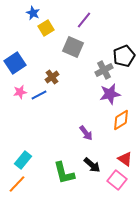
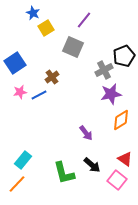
purple star: moved 1 px right
